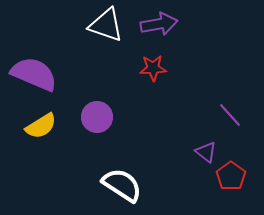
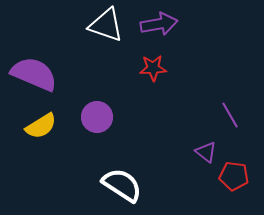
purple line: rotated 12 degrees clockwise
red pentagon: moved 3 px right; rotated 28 degrees counterclockwise
